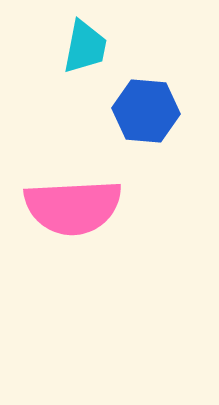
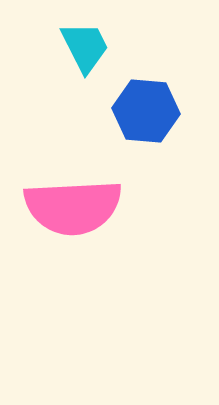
cyan trapezoid: rotated 38 degrees counterclockwise
